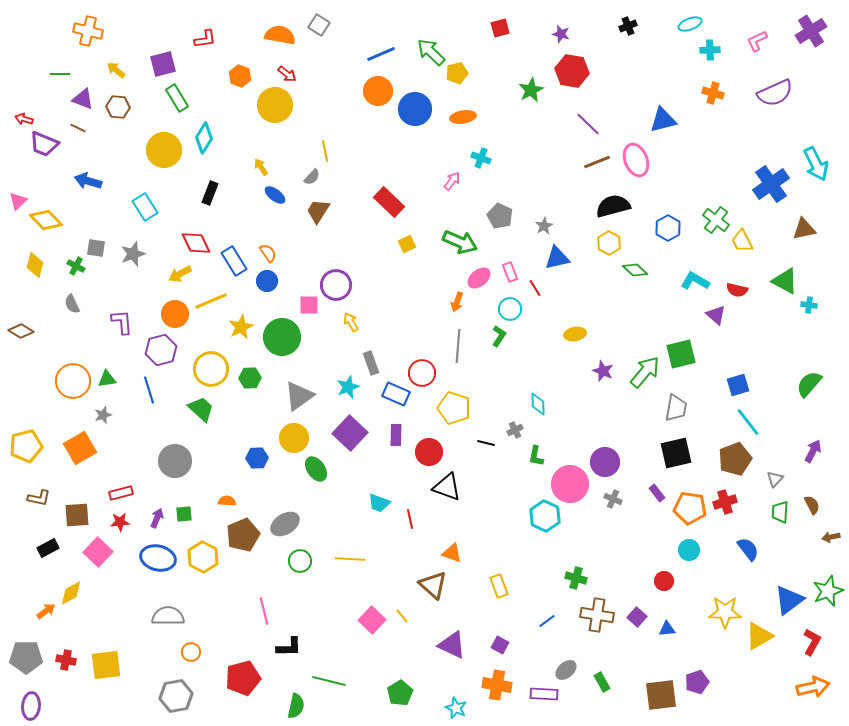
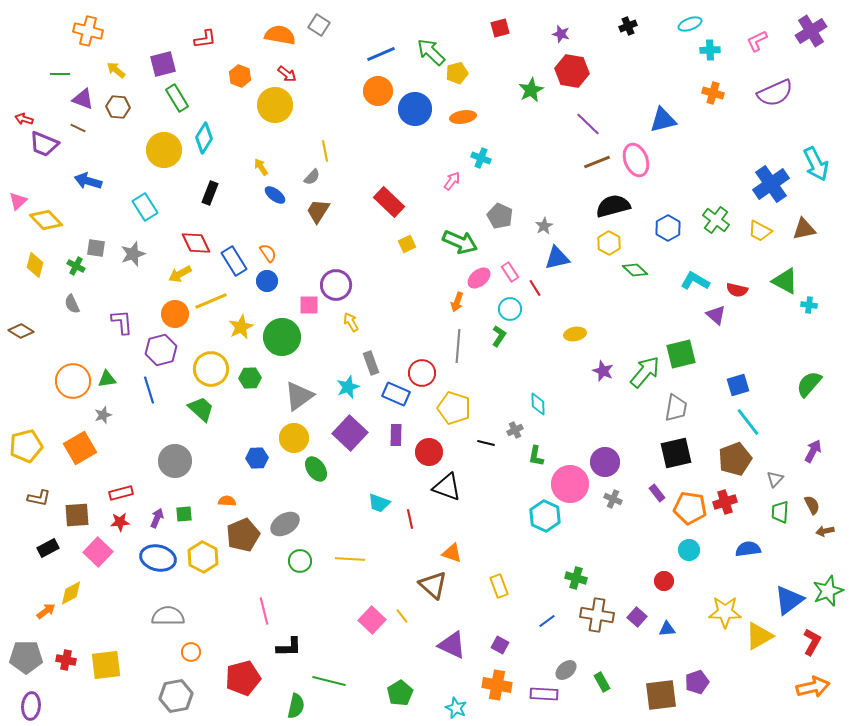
yellow trapezoid at (742, 241): moved 18 px right, 10 px up; rotated 35 degrees counterclockwise
pink rectangle at (510, 272): rotated 12 degrees counterclockwise
brown arrow at (831, 537): moved 6 px left, 6 px up
blue semicircle at (748, 549): rotated 60 degrees counterclockwise
